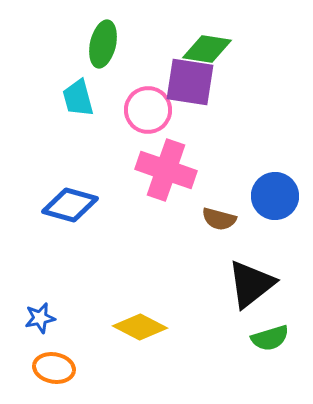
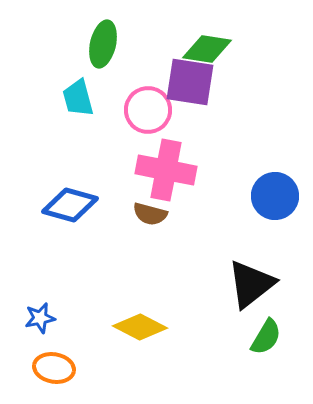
pink cross: rotated 8 degrees counterclockwise
brown semicircle: moved 69 px left, 5 px up
green semicircle: moved 4 px left, 1 px up; rotated 42 degrees counterclockwise
